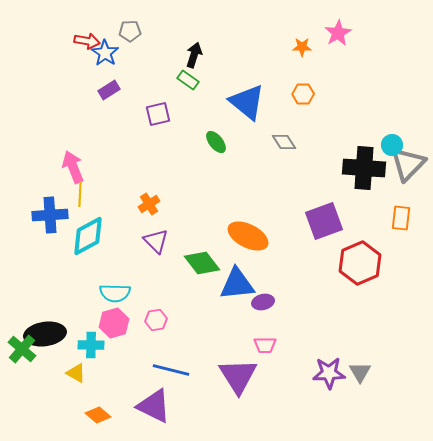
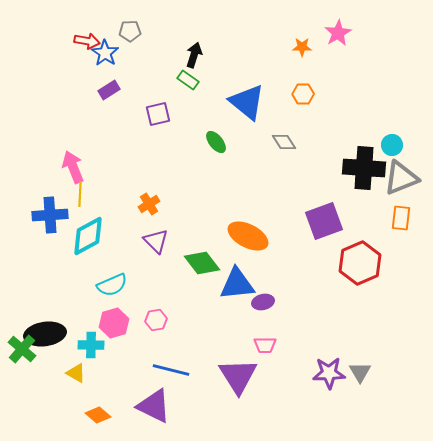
gray triangle at (408, 164): moved 7 px left, 14 px down; rotated 24 degrees clockwise
cyan semicircle at (115, 293): moved 3 px left, 8 px up; rotated 24 degrees counterclockwise
